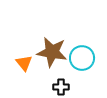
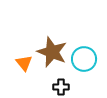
brown star: rotated 12 degrees clockwise
cyan circle: moved 2 px right, 1 px down
